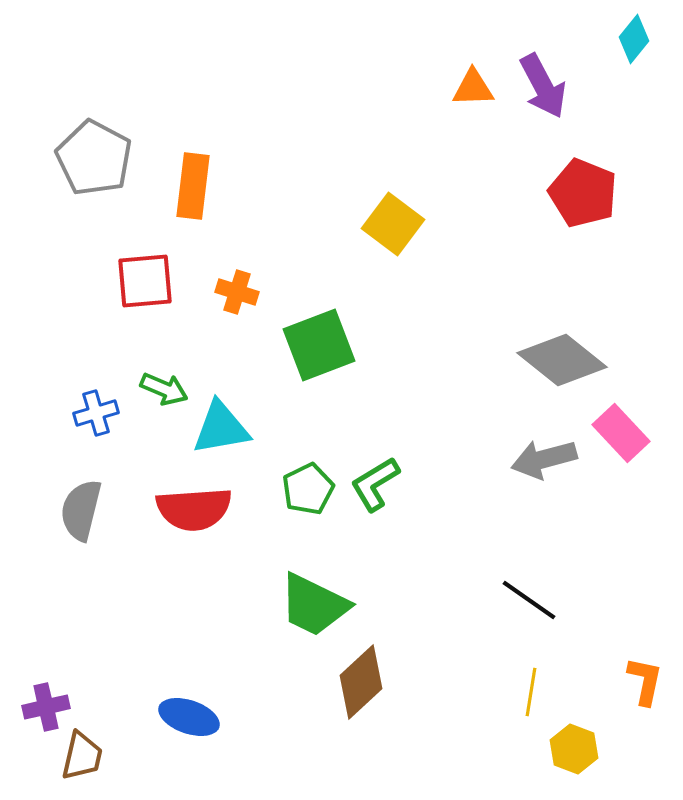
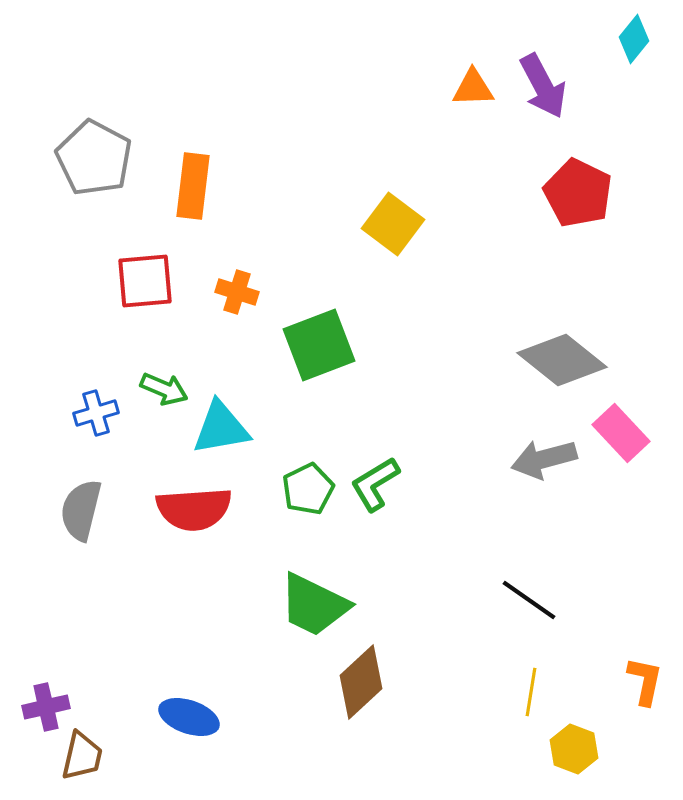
red pentagon: moved 5 px left; rotated 4 degrees clockwise
